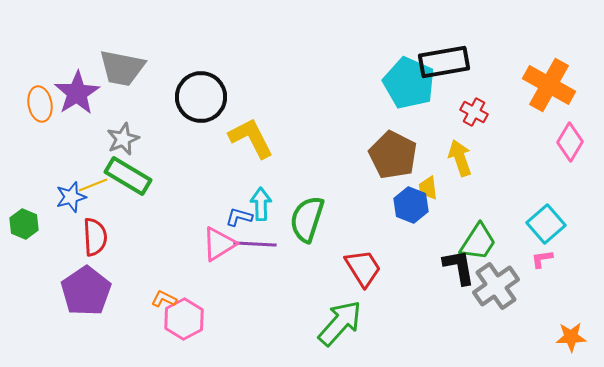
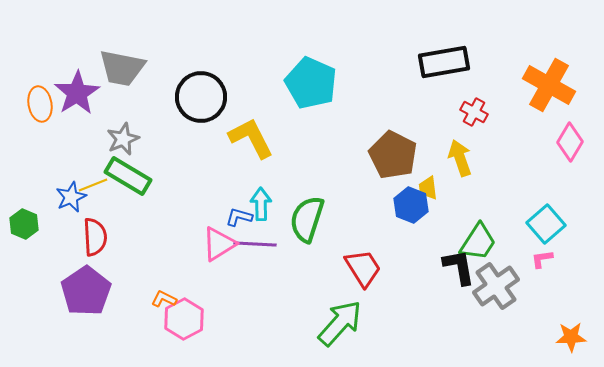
cyan pentagon: moved 98 px left
blue star: rotated 8 degrees counterclockwise
